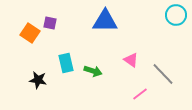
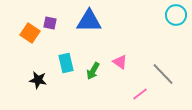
blue triangle: moved 16 px left
pink triangle: moved 11 px left, 2 px down
green arrow: rotated 102 degrees clockwise
